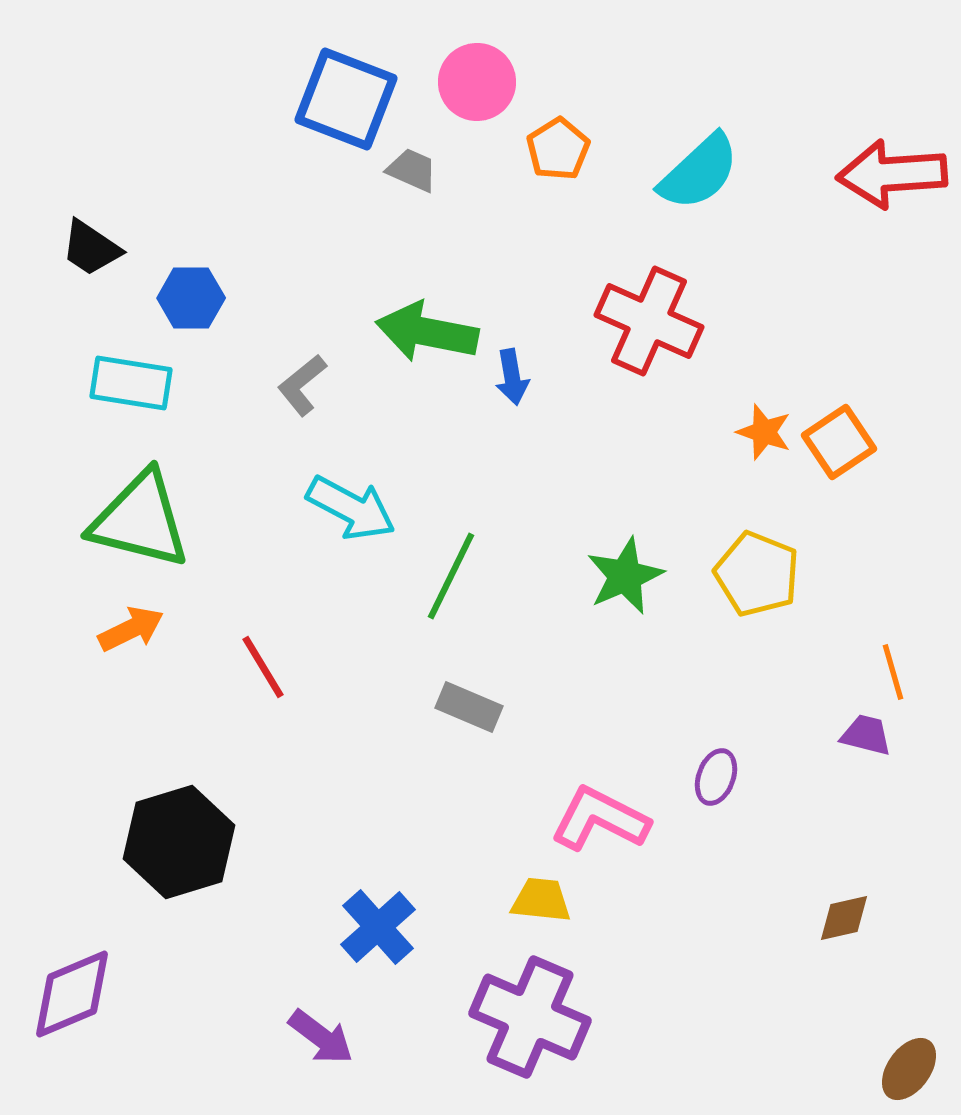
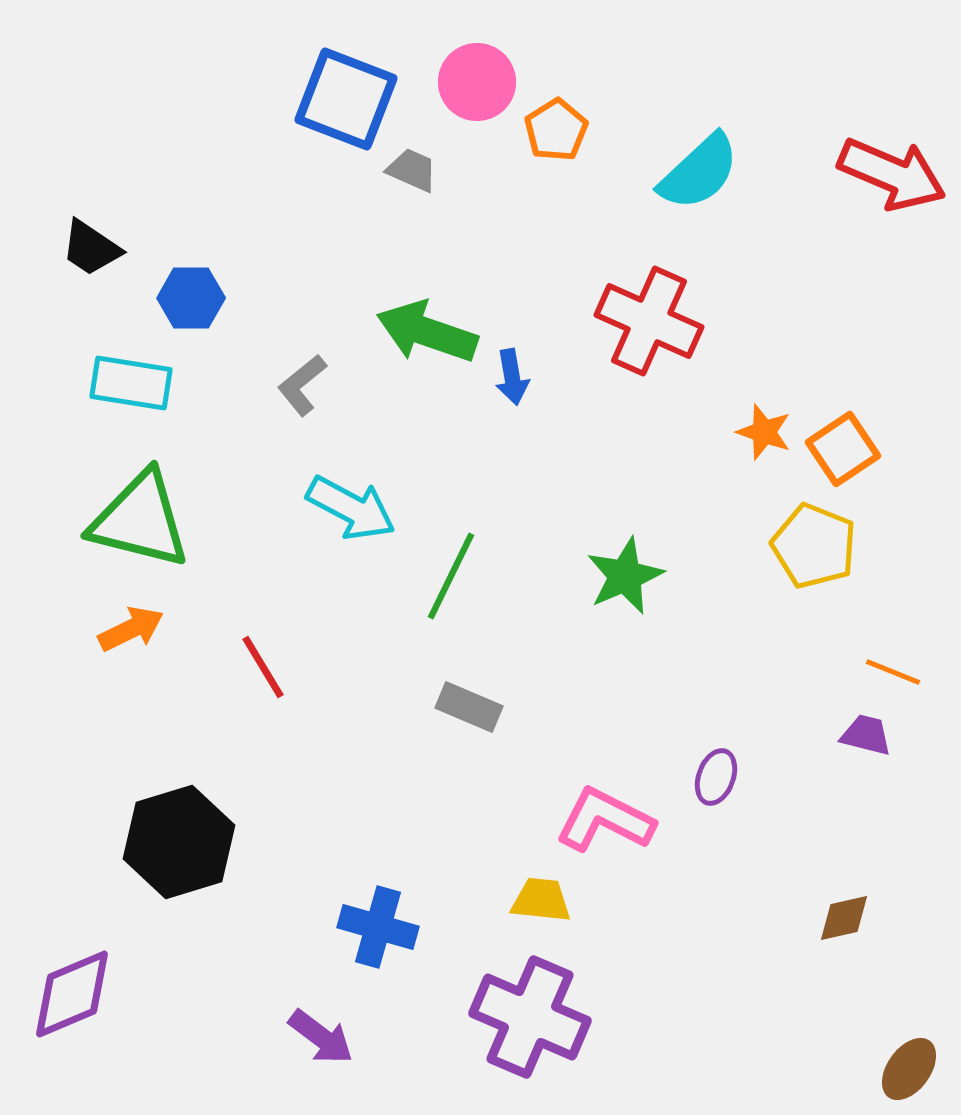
orange pentagon: moved 2 px left, 19 px up
red arrow: rotated 153 degrees counterclockwise
green arrow: rotated 8 degrees clockwise
orange square: moved 4 px right, 7 px down
yellow pentagon: moved 57 px right, 28 px up
orange line: rotated 52 degrees counterclockwise
pink L-shape: moved 5 px right, 1 px down
blue cross: rotated 32 degrees counterclockwise
